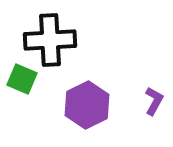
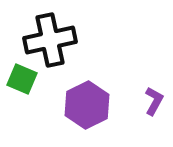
black cross: rotated 9 degrees counterclockwise
